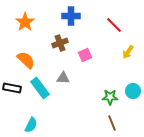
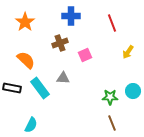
red line: moved 2 px left, 2 px up; rotated 24 degrees clockwise
